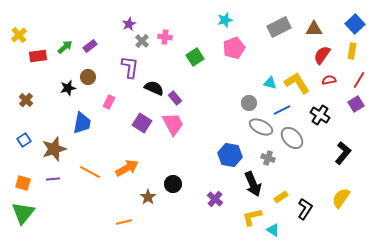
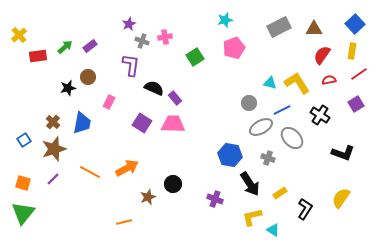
pink cross at (165, 37): rotated 16 degrees counterclockwise
gray cross at (142, 41): rotated 24 degrees counterclockwise
purple L-shape at (130, 67): moved 1 px right, 2 px up
red line at (359, 80): moved 6 px up; rotated 24 degrees clockwise
brown cross at (26, 100): moved 27 px right, 22 px down
pink trapezoid at (173, 124): rotated 60 degrees counterclockwise
gray ellipse at (261, 127): rotated 55 degrees counterclockwise
black L-shape at (343, 153): rotated 70 degrees clockwise
purple line at (53, 179): rotated 40 degrees counterclockwise
black arrow at (253, 184): moved 3 px left; rotated 10 degrees counterclockwise
brown star at (148, 197): rotated 14 degrees clockwise
yellow rectangle at (281, 197): moved 1 px left, 4 px up
purple cross at (215, 199): rotated 21 degrees counterclockwise
